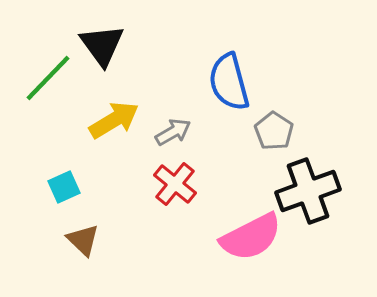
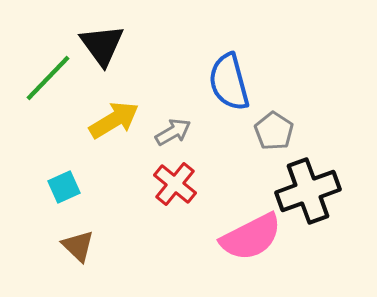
brown triangle: moved 5 px left, 6 px down
